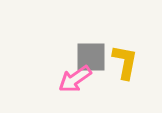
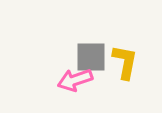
pink arrow: moved 1 px down; rotated 16 degrees clockwise
